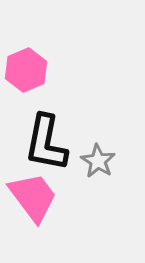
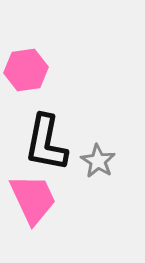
pink hexagon: rotated 15 degrees clockwise
pink trapezoid: moved 2 px down; rotated 12 degrees clockwise
